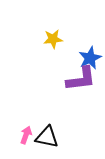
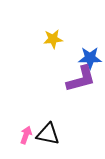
blue star: rotated 25 degrees clockwise
purple L-shape: rotated 8 degrees counterclockwise
black triangle: moved 1 px right, 3 px up
